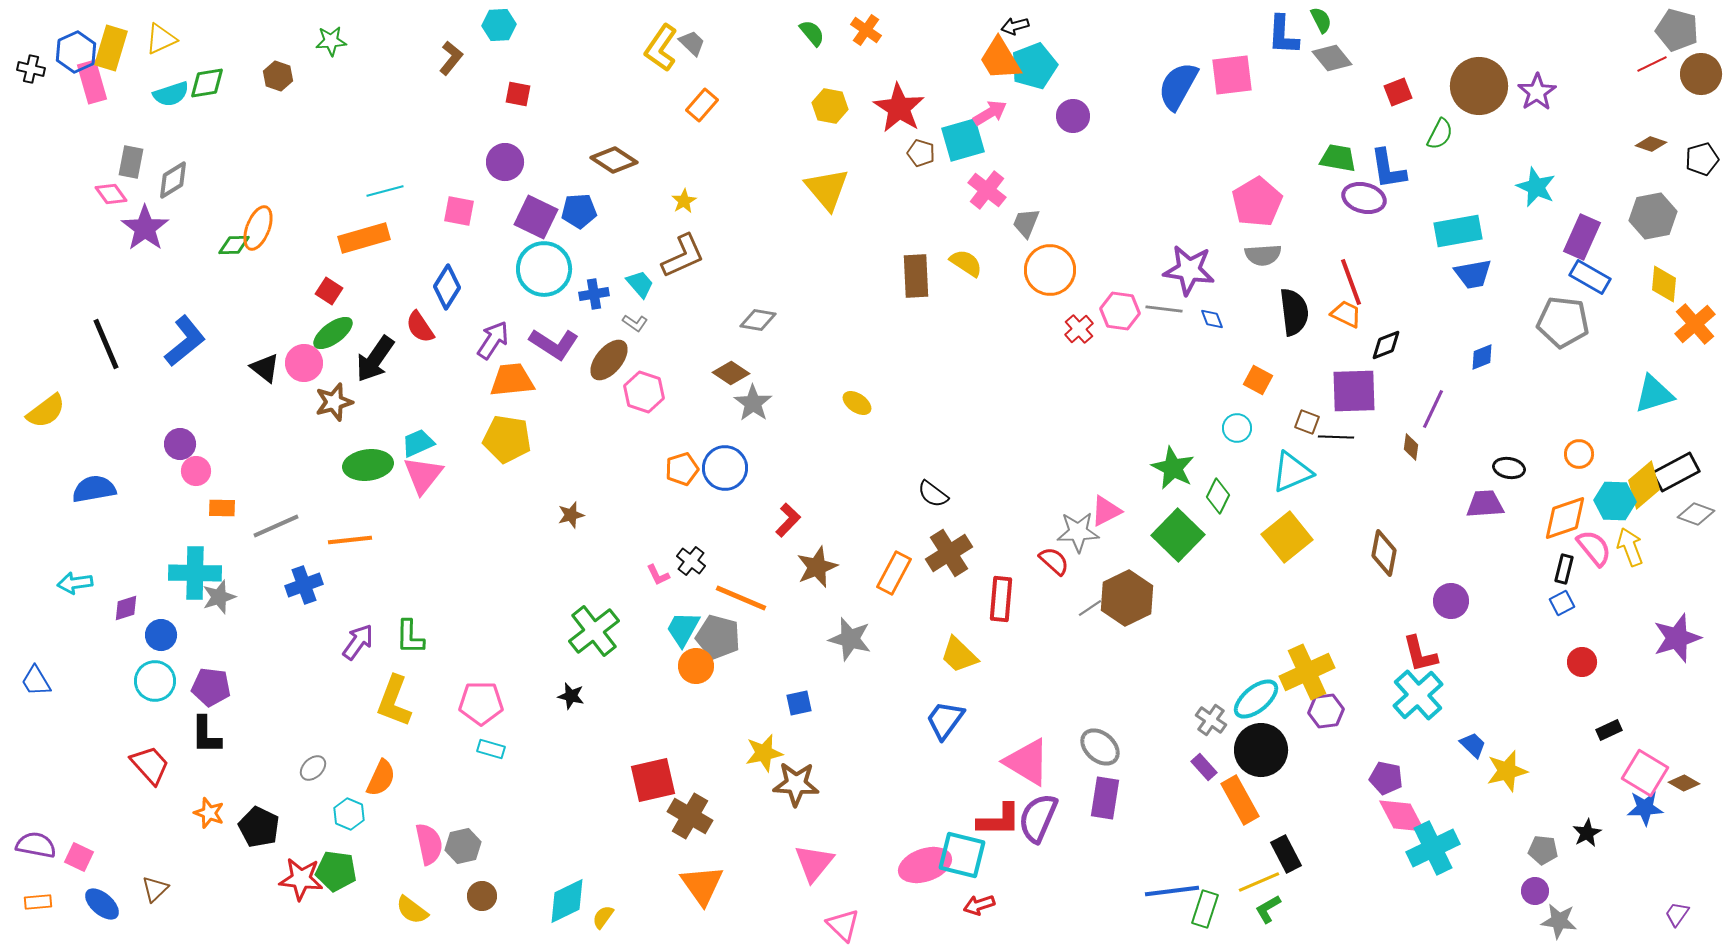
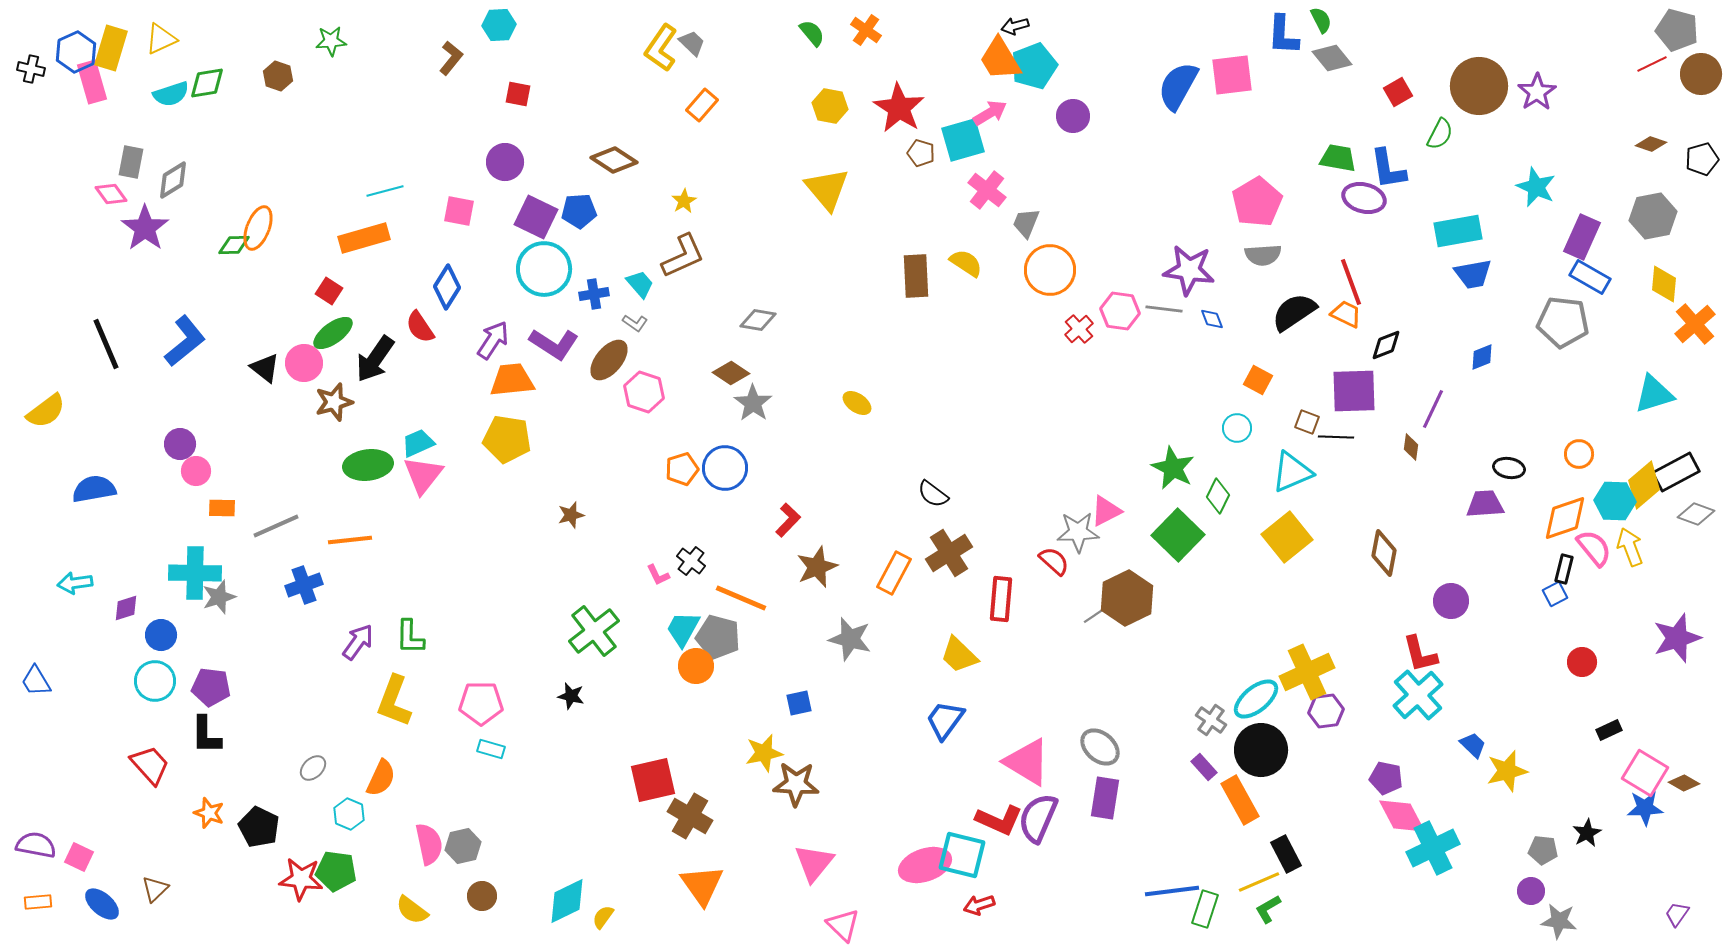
red square at (1398, 92): rotated 8 degrees counterclockwise
black semicircle at (1294, 312): rotated 117 degrees counterclockwise
blue square at (1562, 603): moved 7 px left, 9 px up
gray line at (1090, 608): moved 5 px right, 7 px down
red L-shape at (999, 820): rotated 24 degrees clockwise
purple circle at (1535, 891): moved 4 px left
